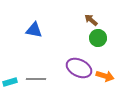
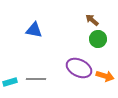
brown arrow: moved 1 px right
green circle: moved 1 px down
